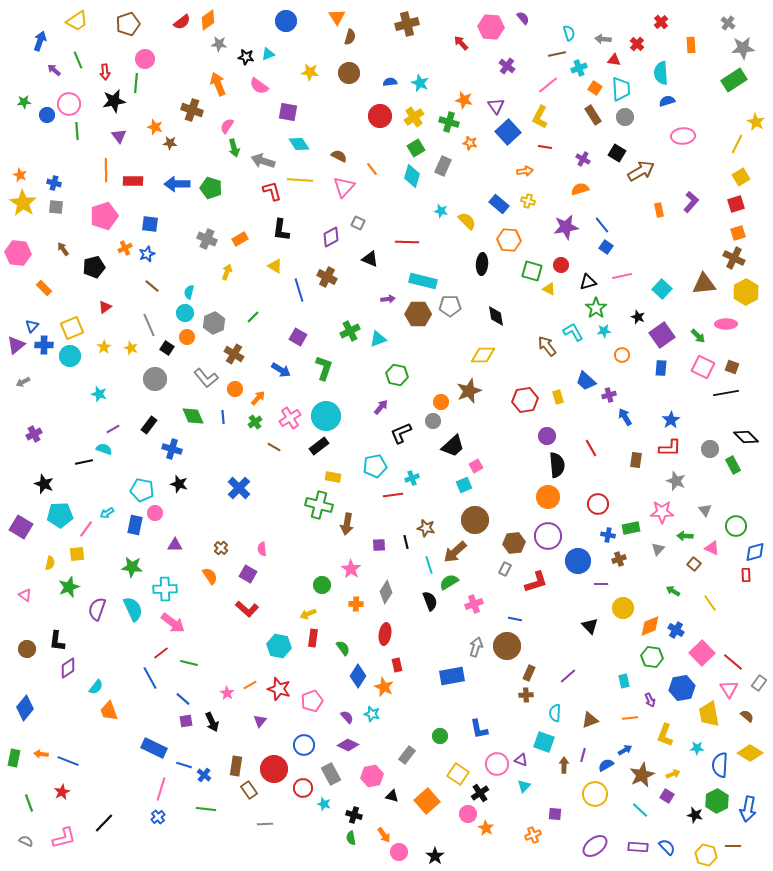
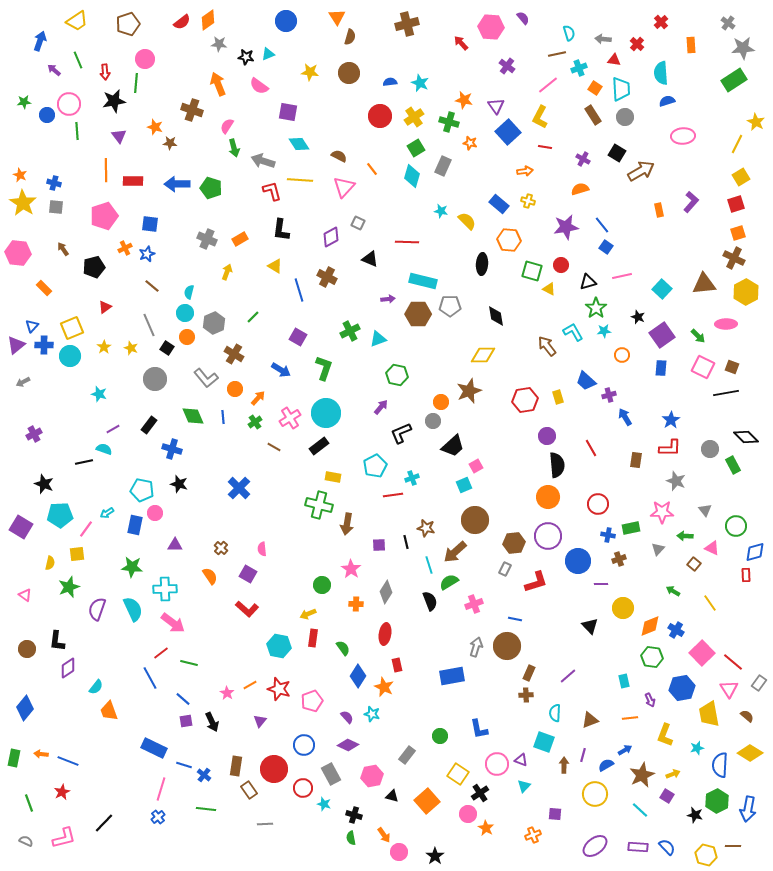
cyan circle at (326, 416): moved 3 px up
cyan pentagon at (375, 466): rotated 15 degrees counterclockwise
cyan star at (697, 748): rotated 16 degrees counterclockwise
